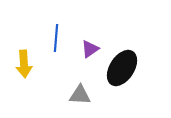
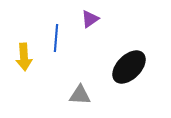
purple triangle: moved 30 px up
yellow arrow: moved 7 px up
black ellipse: moved 7 px right, 1 px up; rotated 12 degrees clockwise
